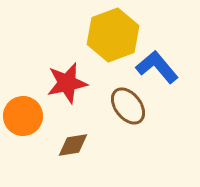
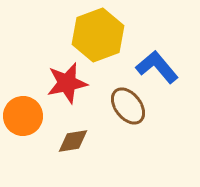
yellow hexagon: moved 15 px left
brown diamond: moved 4 px up
